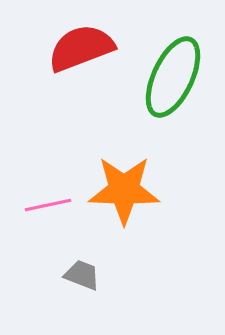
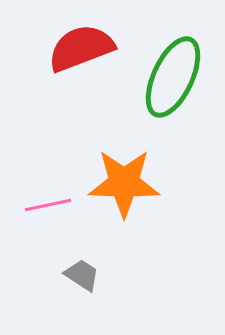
orange star: moved 7 px up
gray trapezoid: rotated 12 degrees clockwise
